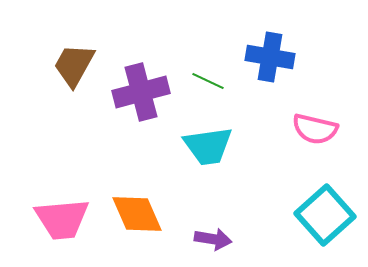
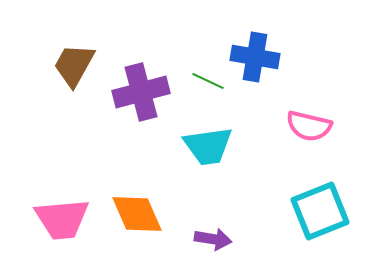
blue cross: moved 15 px left
pink semicircle: moved 6 px left, 3 px up
cyan square: moved 5 px left, 4 px up; rotated 20 degrees clockwise
